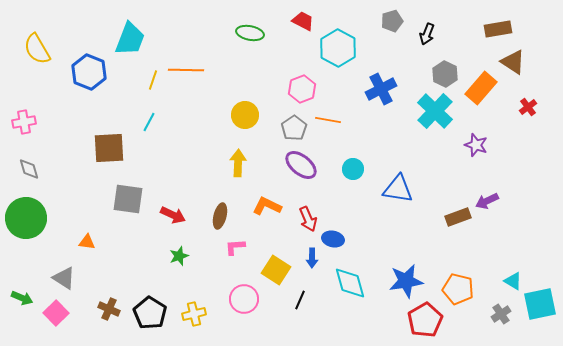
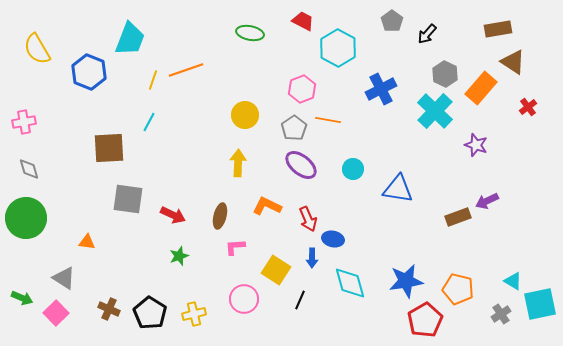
gray pentagon at (392, 21): rotated 20 degrees counterclockwise
black arrow at (427, 34): rotated 20 degrees clockwise
orange line at (186, 70): rotated 20 degrees counterclockwise
